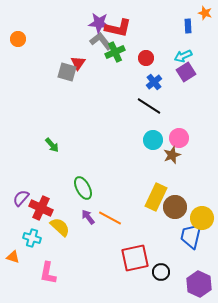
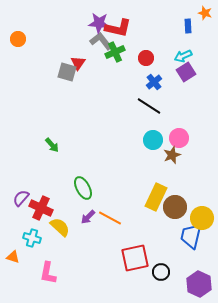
purple arrow: rotated 98 degrees counterclockwise
